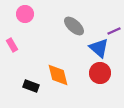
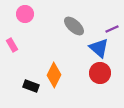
purple line: moved 2 px left, 2 px up
orange diamond: moved 4 px left; rotated 40 degrees clockwise
